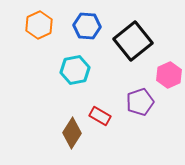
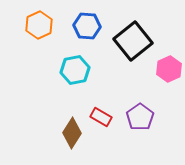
pink hexagon: moved 6 px up
purple pentagon: moved 15 px down; rotated 16 degrees counterclockwise
red rectangle: moved 1 px right, 1 px down
